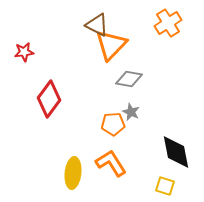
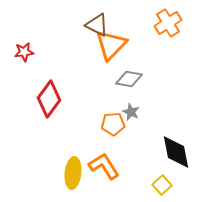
orange L-shape: moved 7 px left, 3 px down
yellow square: moved 3 px left, 1 px up; rotated 30 degrees clockwise
